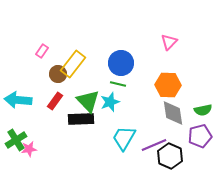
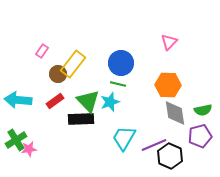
red rectangle: rotated 18 degrees clockwise
gray diamond: moved 2 px right
